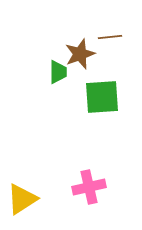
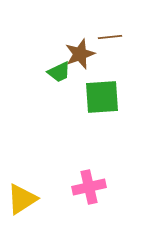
green trapezoid: moved 1 px right; rotated 65 degrees clockwise
